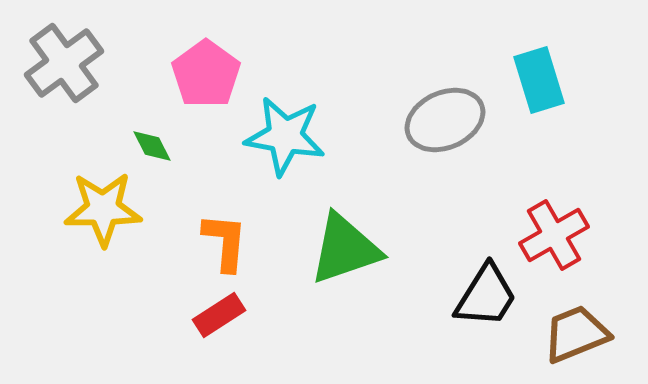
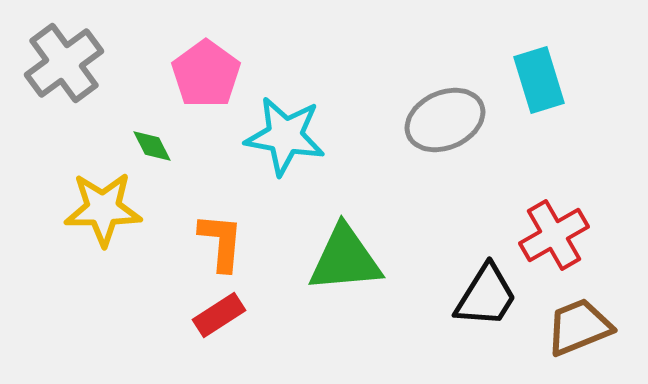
orange L-shape: moved 4 px left
green triangle: moved 10 px down; rotated 14 degrees clockwise
brown trapezoid: moved 3 px right, 7 px up
